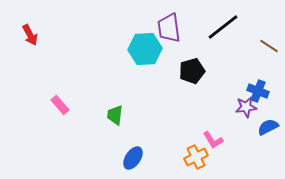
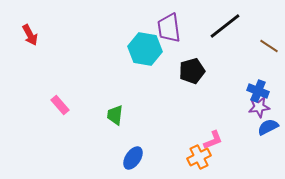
black line: moved 2 px right, 1 px up
cyan hexagon: rotated 12 degrees clockwise
purple star: moved 13 px right
pink L-shape: rotated 80 degrees counterclockwise
orange cross: moved 3 px right
